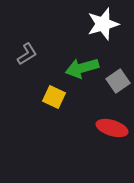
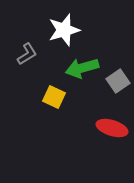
white star: moved 39 px left, 6 px down
